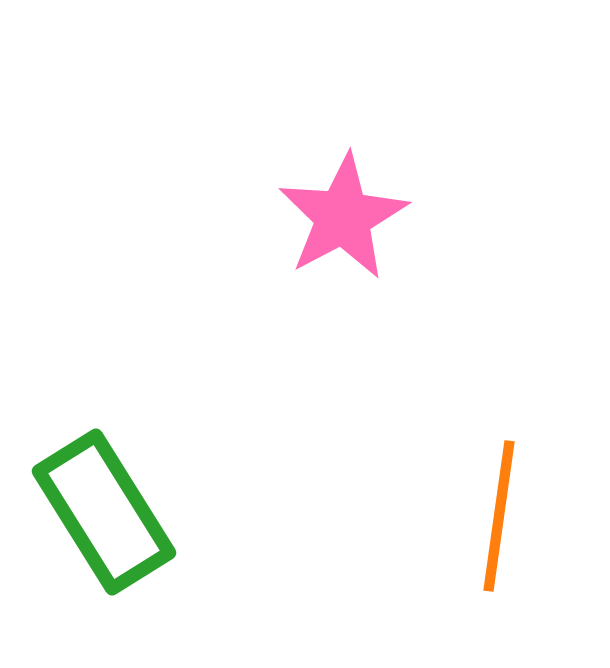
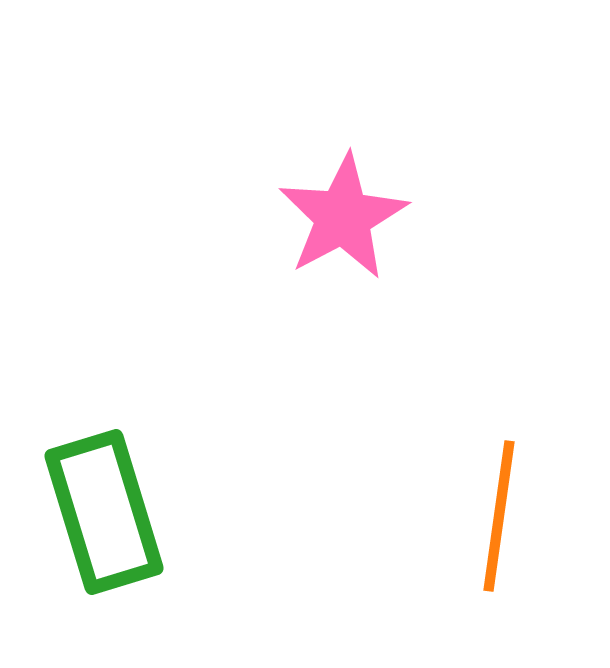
green rectangle: rotated 15 degrees clockwise
